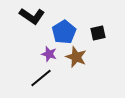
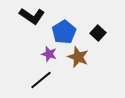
black square: rotated 35 degrees counterclockwise
brown star: moved 2 px right
black line: moved 2 px down
